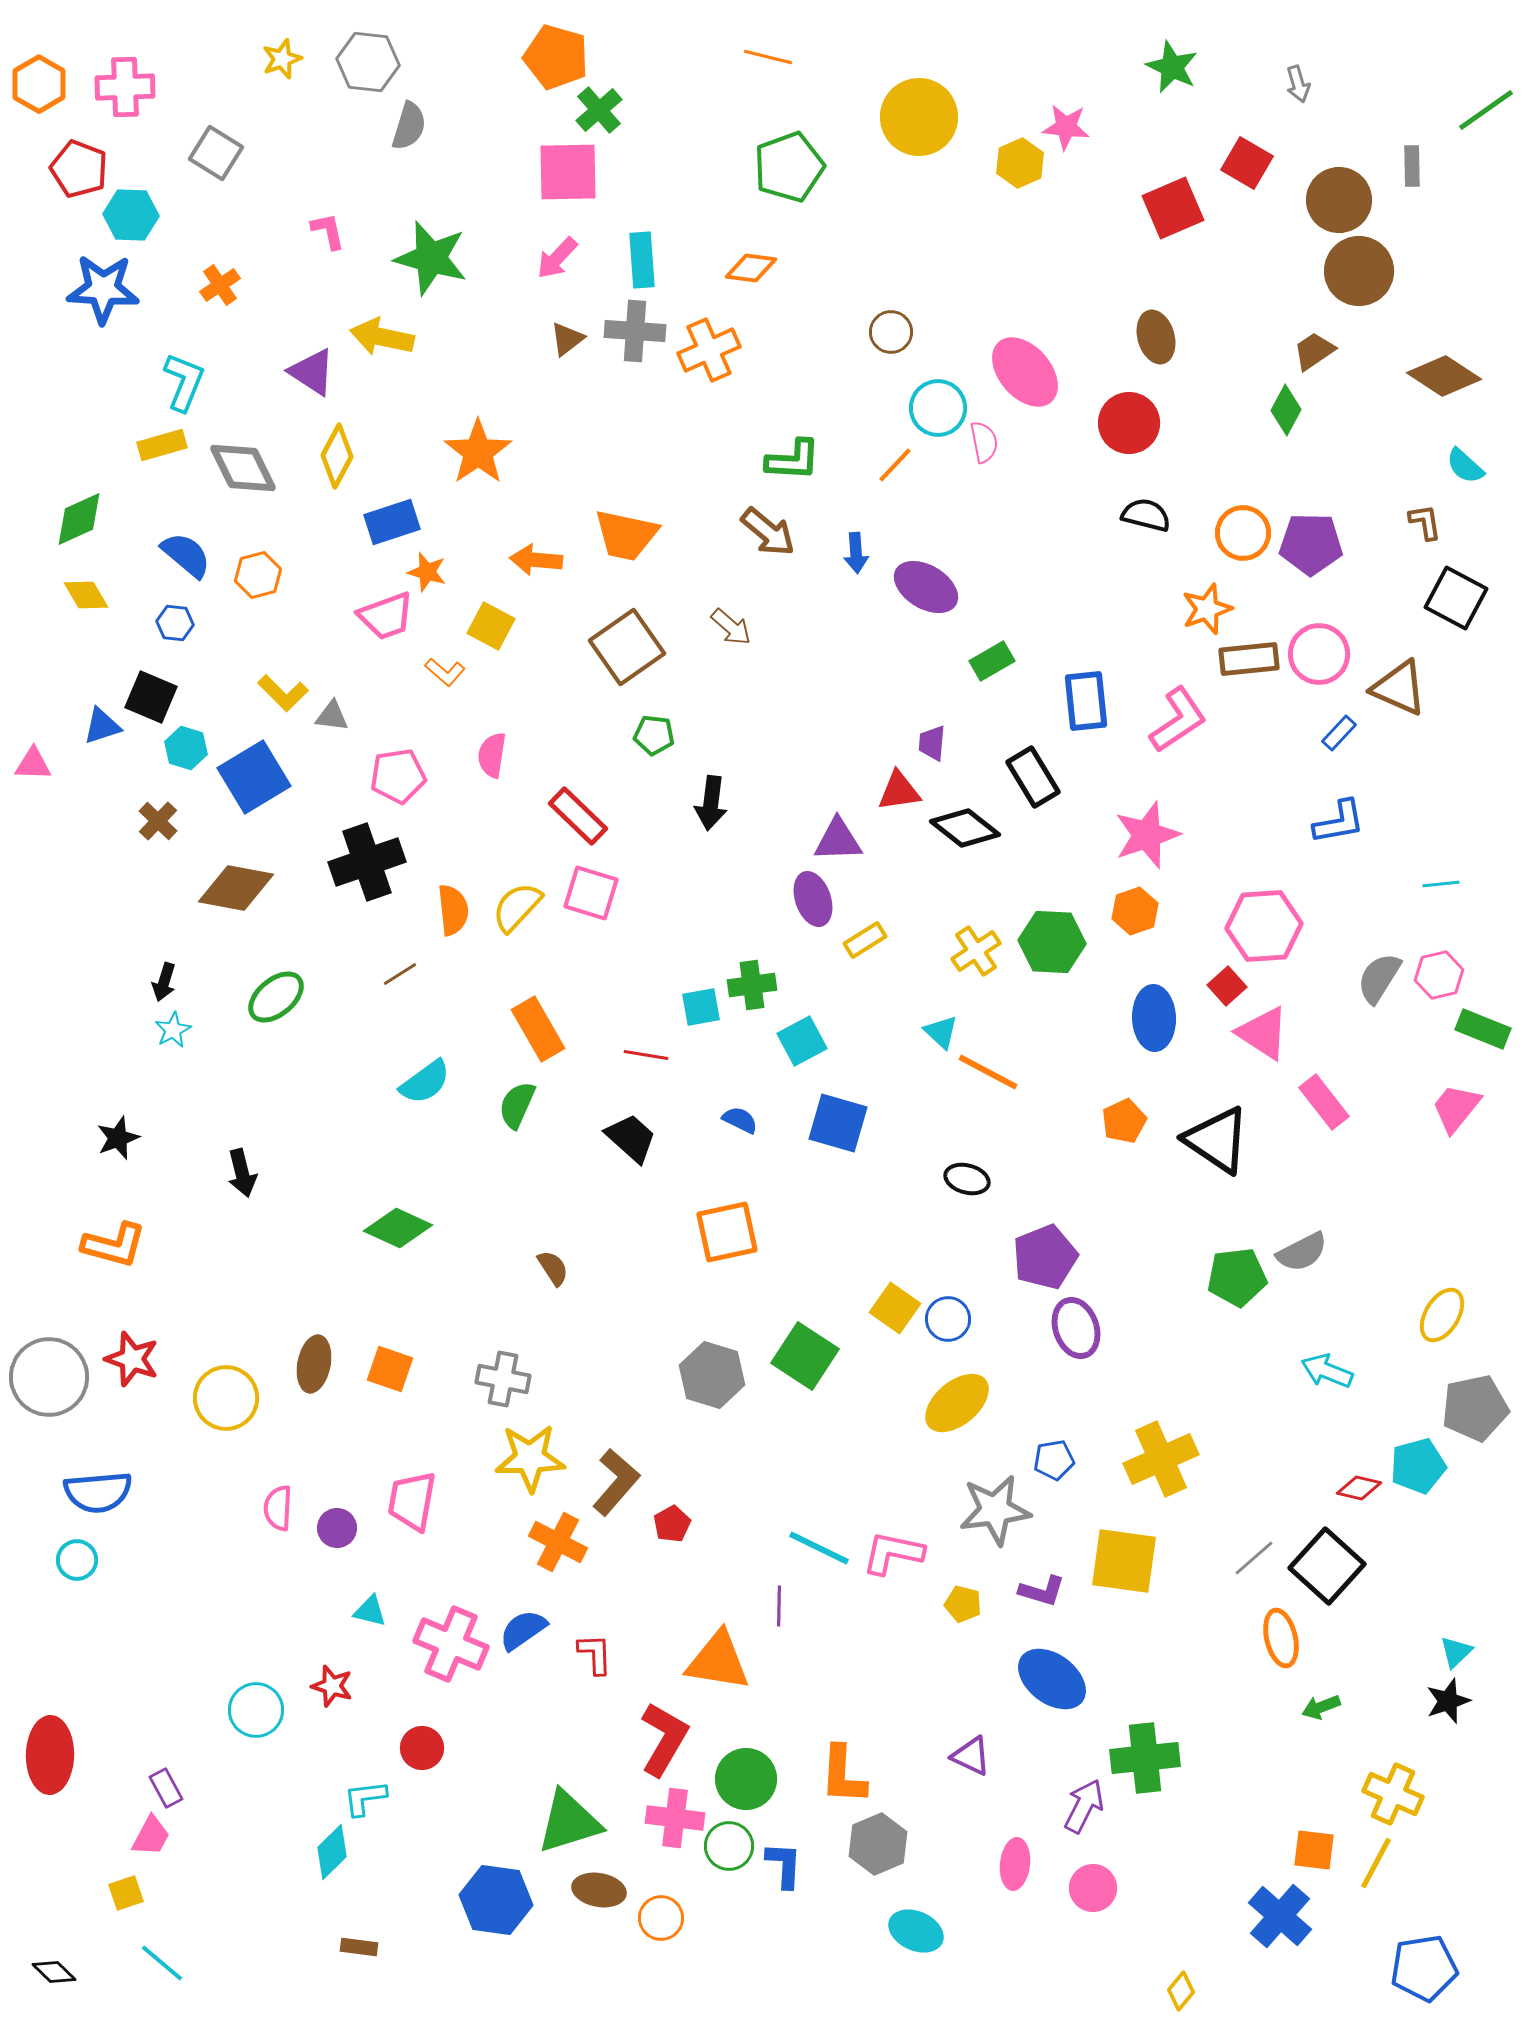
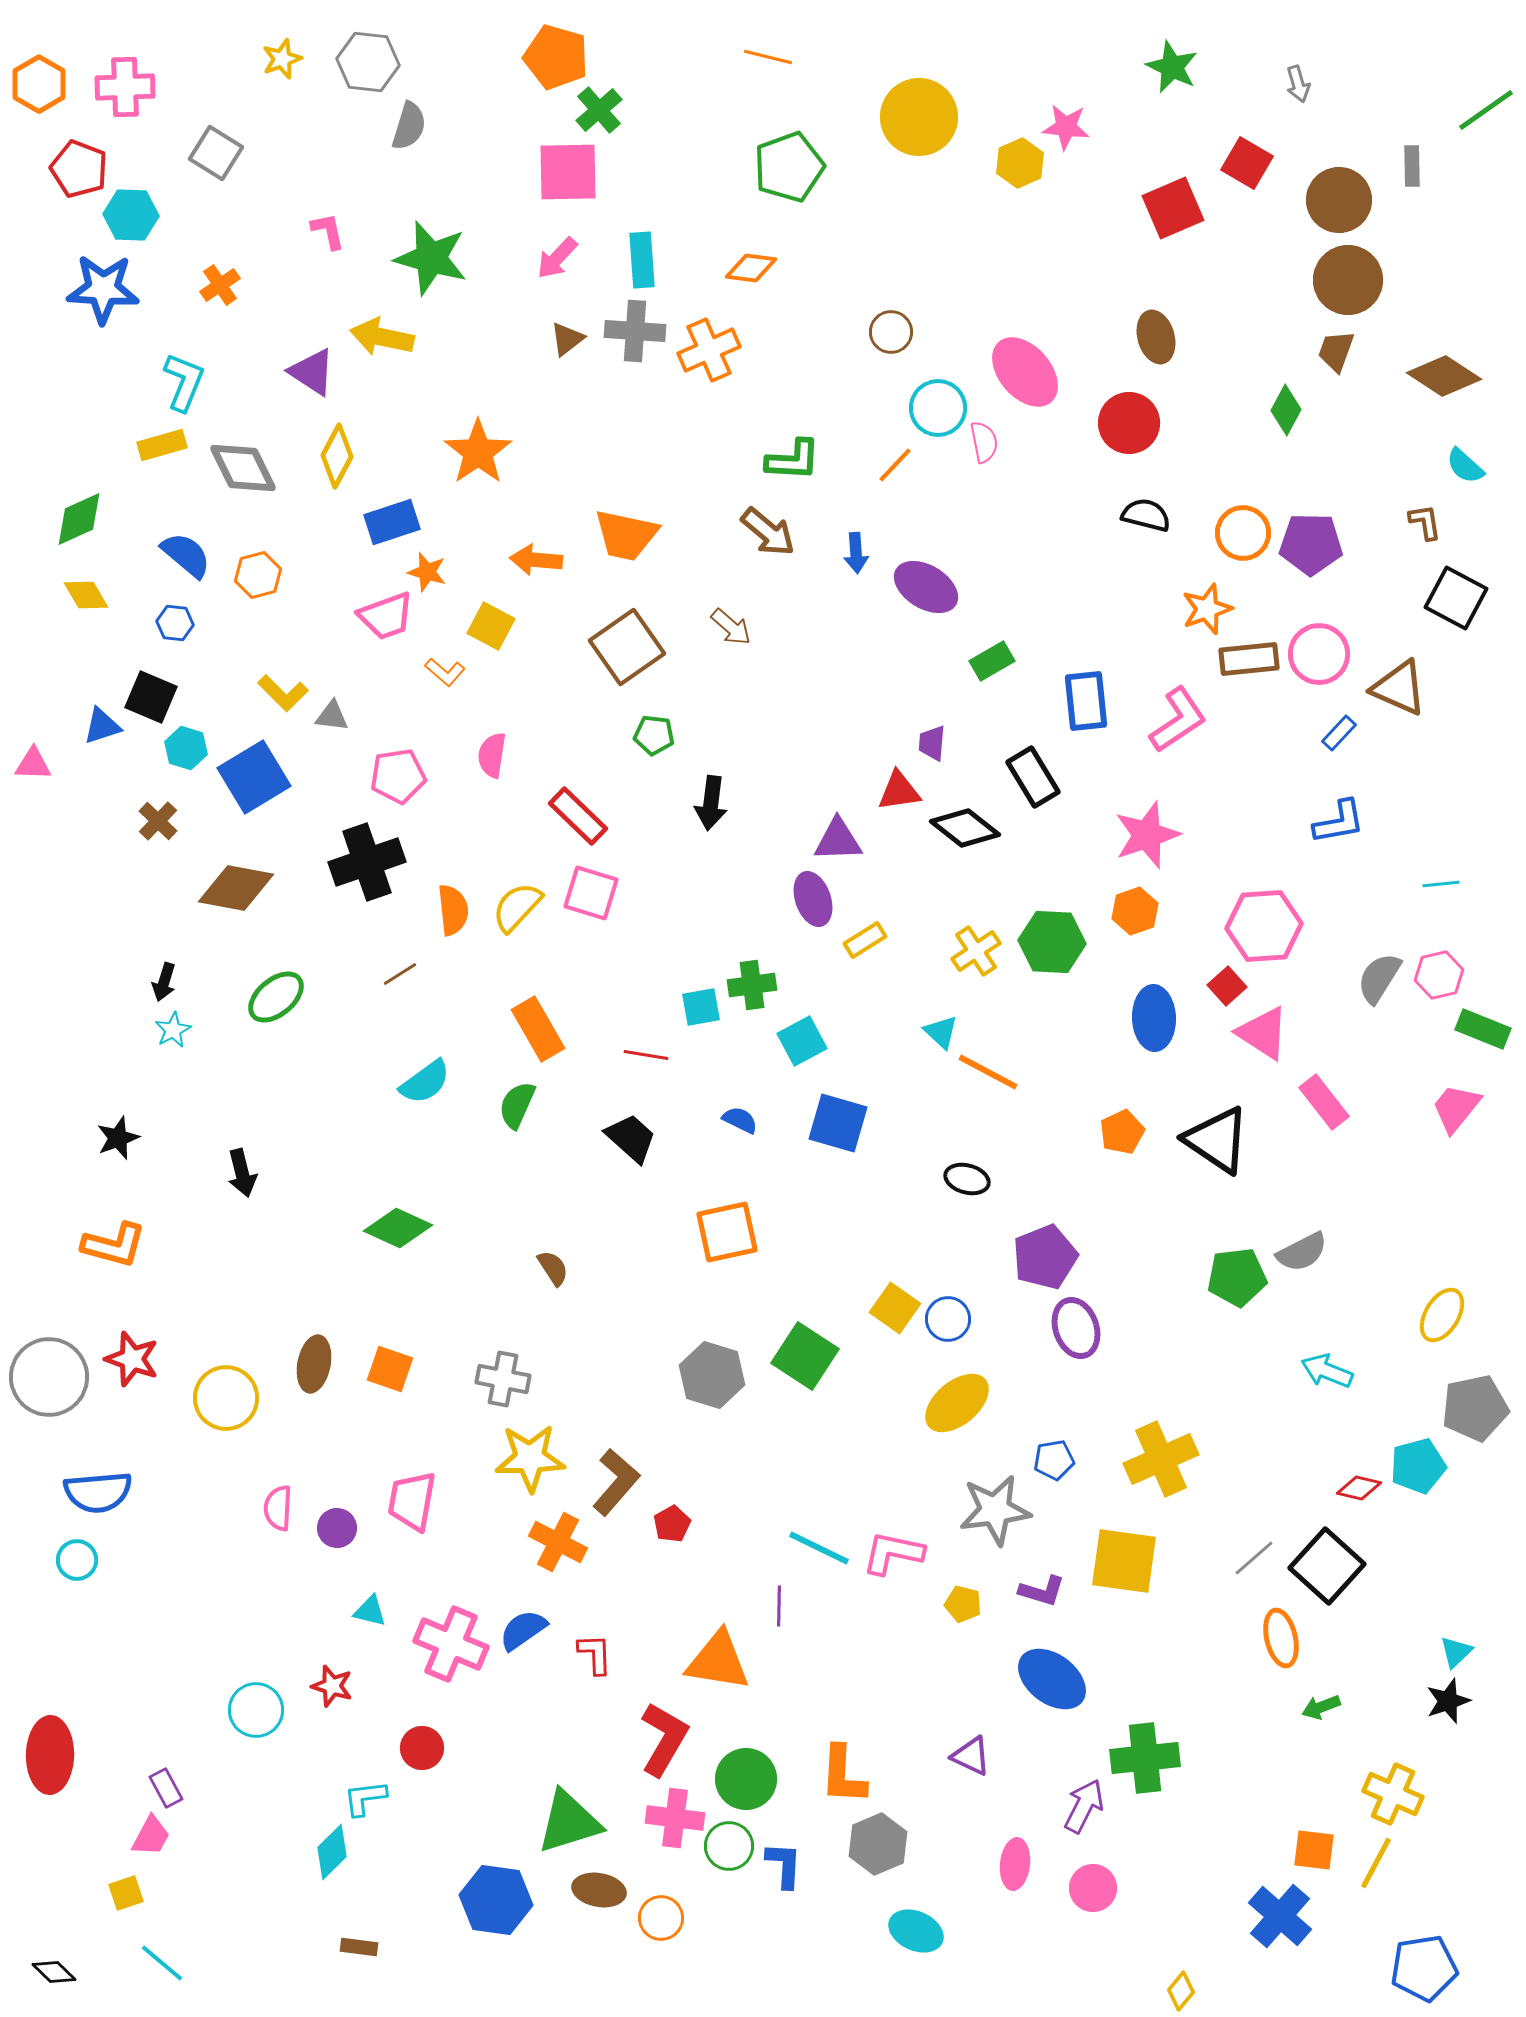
brown circle at (1359, 271): moved 11 px left, 9 px down
brown trapezoid at (1314, 351): moved 22 px right; rotated 36 degrees counterclockwise
orange pentagon at (1124, 1121): moved 2 px left, 11 px down
